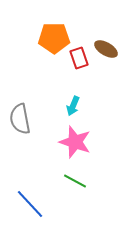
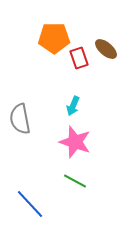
brown ellipse: rotated 10 degrees clockwise
